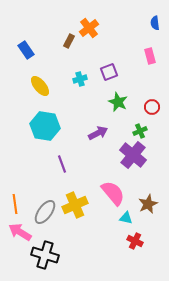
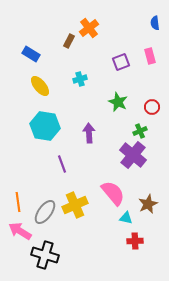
blue rectangle: moved 5 px right, 4 px down; rotated 24 degrees counterclockwise
purple square: moved 12 px right, 10 px up
purple arrow: moved 9 px left; rotated 66 degrees counterclockwise
orange line: moved 3 px right, 2 px up
pink arrow: moved 1 px up
red cross: rotated 28 degrees counterclockwise
